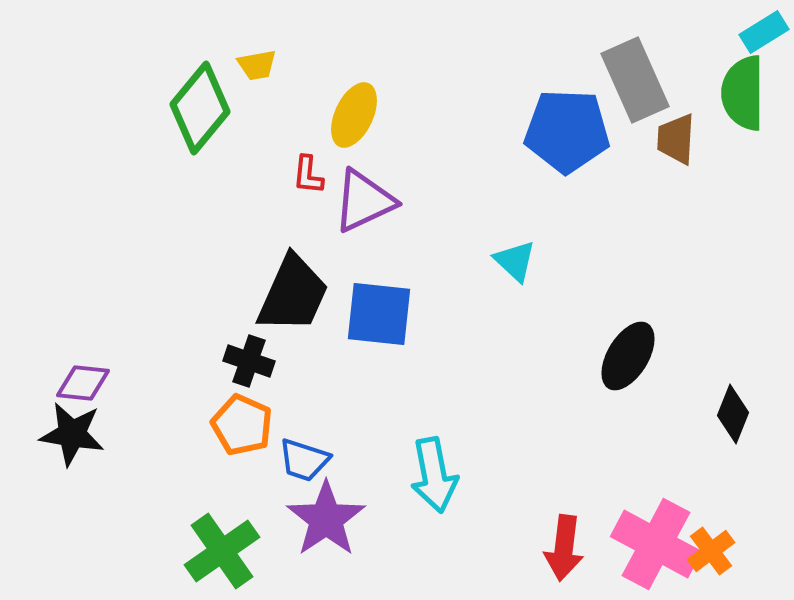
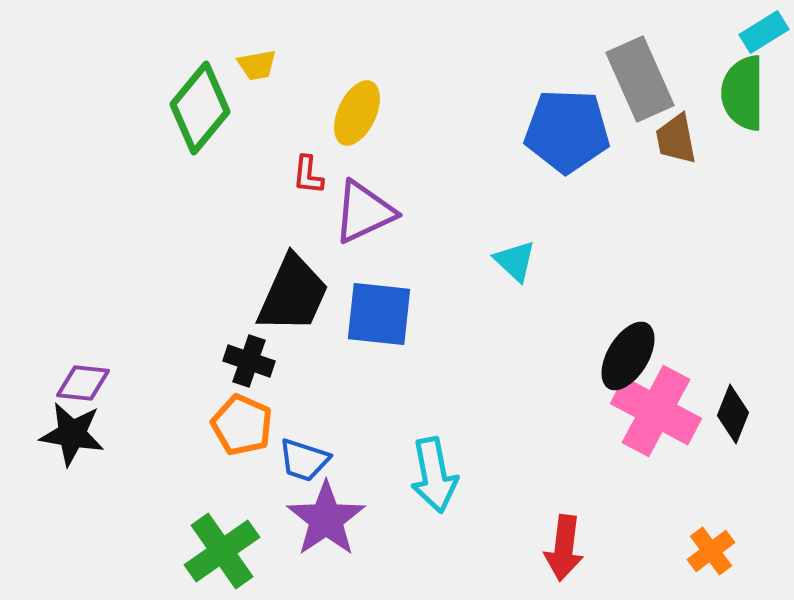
gray rectangle: moved 5 px right, 1 px up
yellow ellipse: moved 3 px right, 2 px up
brown trapezoid: rotated 14 degrees counterclockwise
purple triangle: moved 11 px down
pink cross: moved 133 px up
